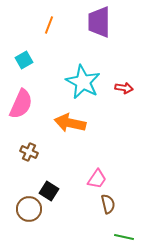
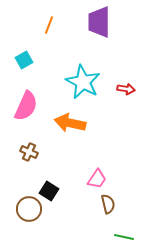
red arrow: moved 2 px right, 1 px down
pink semicircle: moved 5 px right, 2 px down
